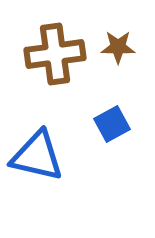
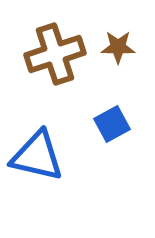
brown cross: rotated 10 degrees counterclockwise
